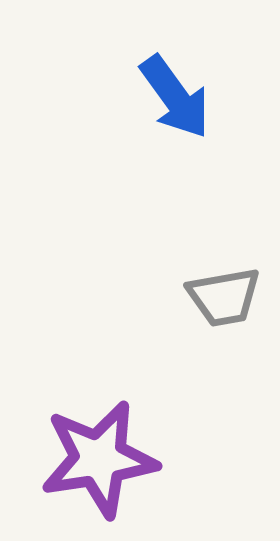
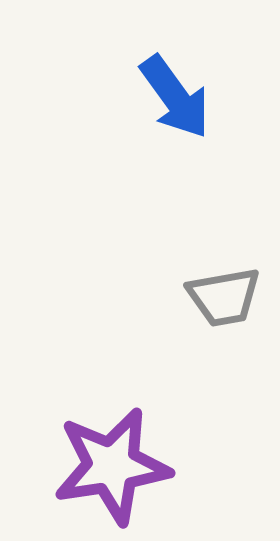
purple star: moved 13 px right, 7 px down
